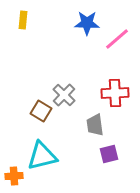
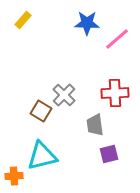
yellow rectangle: rotated 36 degrees clockwise
